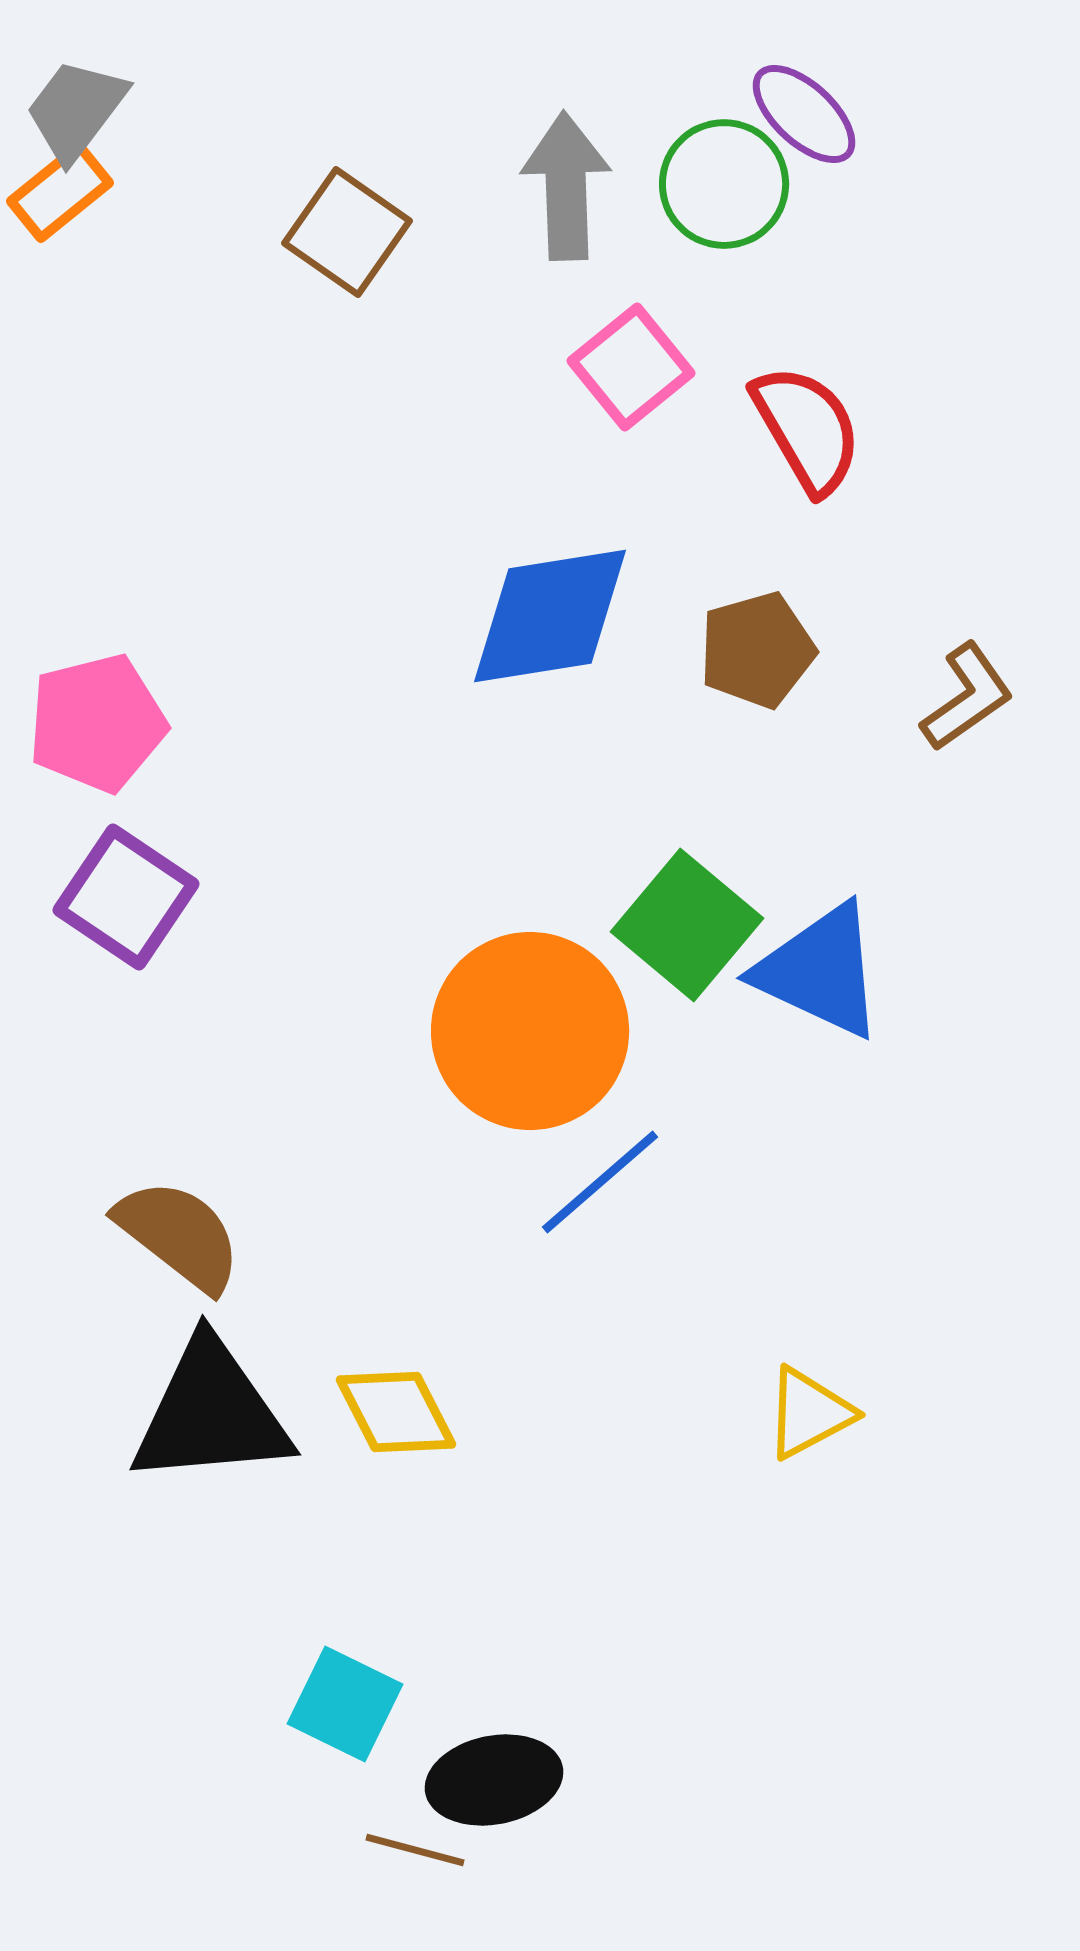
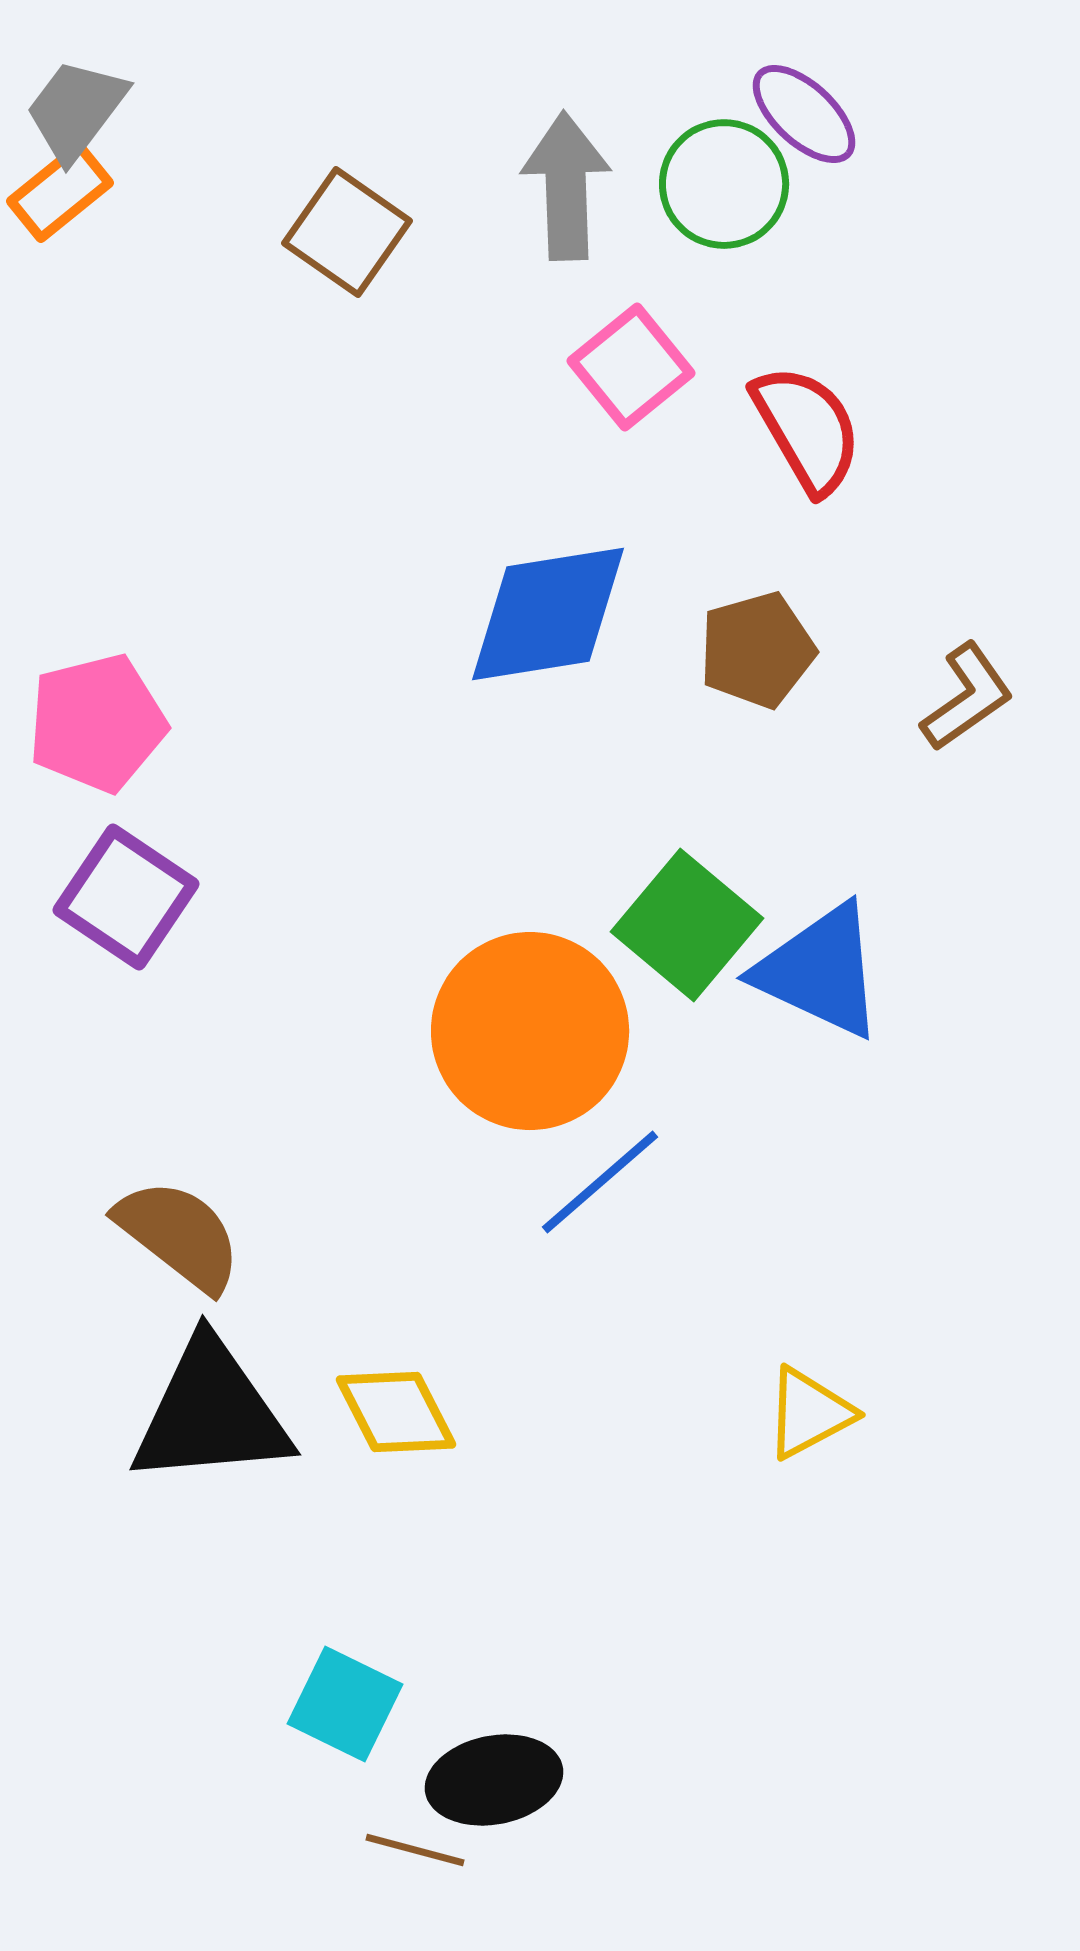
blue diamond: moved 2 px left, 2 px up
